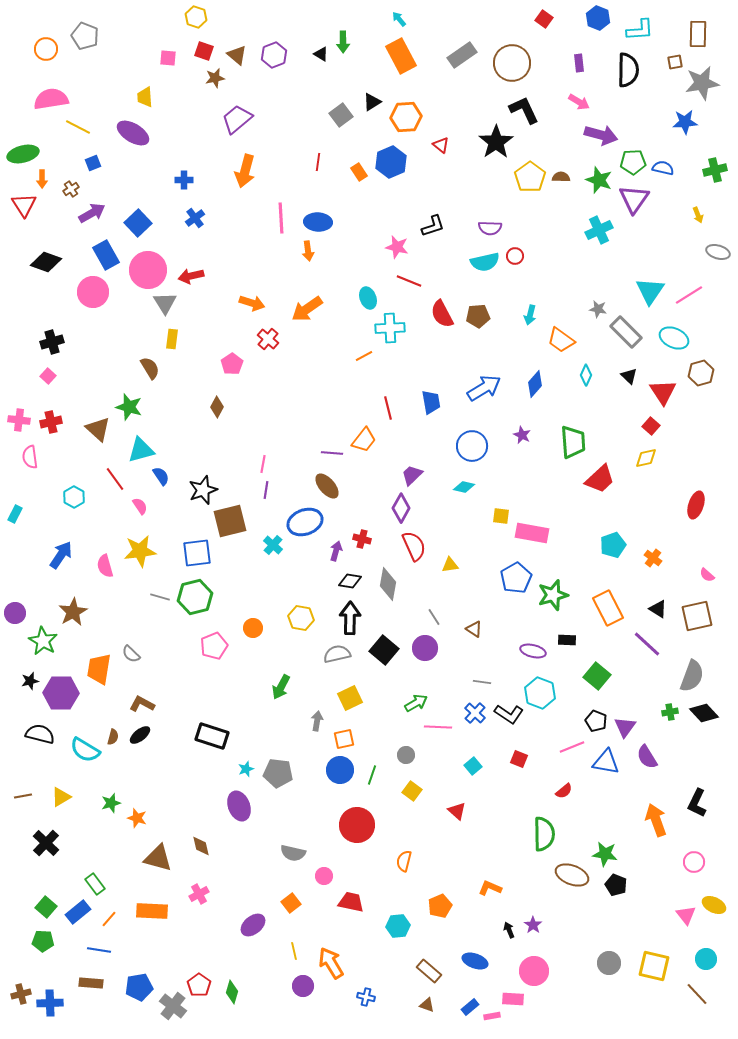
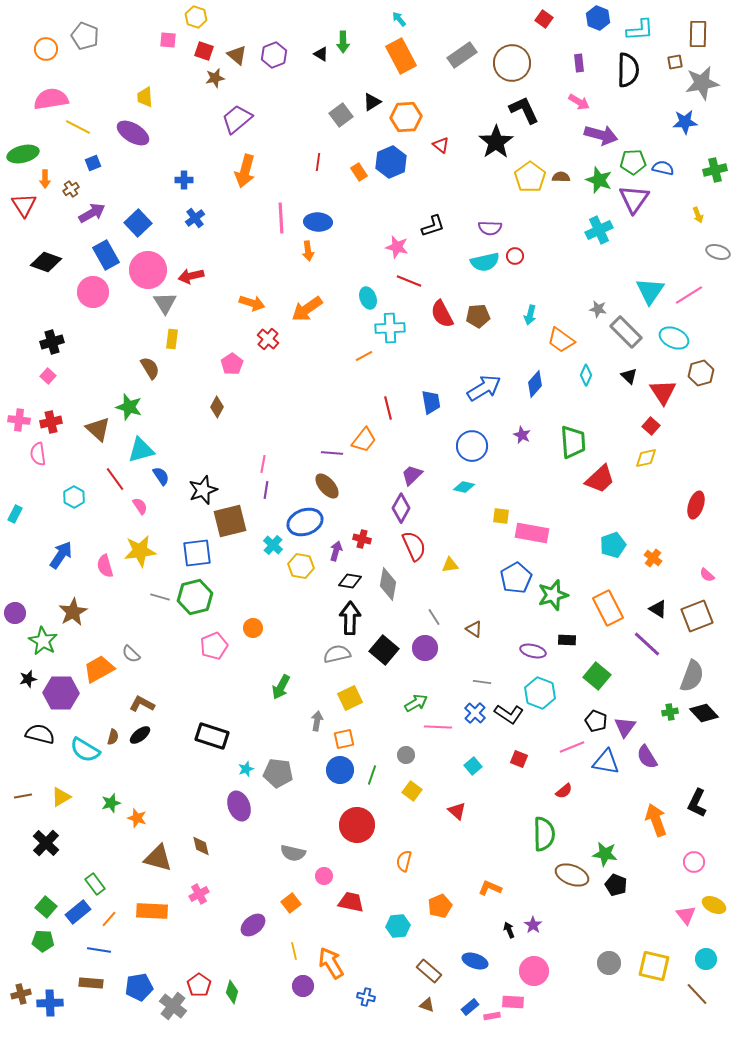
pink square at (168, 58): moved 18 px up
orange arrow at (42, 179): moved 3 px right
pink semicircle at (30, 457): moved 8 px right, 3 px up
brown square at (697, 616): rotated 8 degrees counterclockwise
yellow hexagon at (301, 618): moved 52 px up
orange trapezoid at (99, 669): rotated 52 degrees clockwise
black star at (30, 681): moved 2 px left, 2 px up
pink rectangle at (513, 999): moved 3 px down
